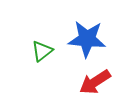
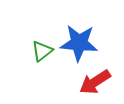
blue star: moved 8 px left, 4 px down
